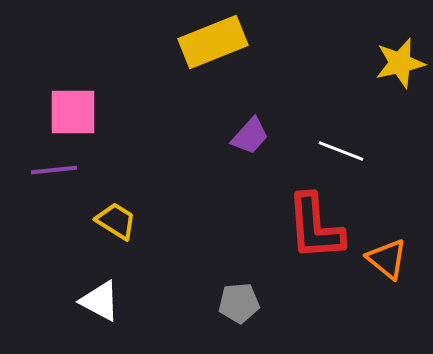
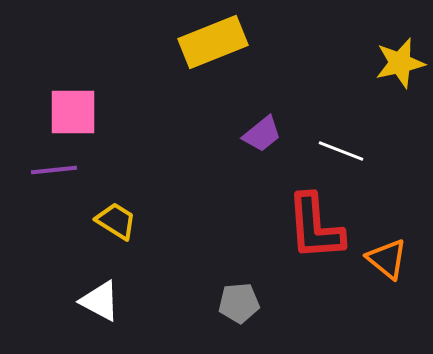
purple trapezoid: moved 12 px right, 2 px up; rotated 9 degrees clockwise
